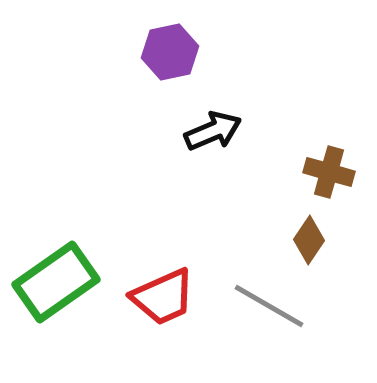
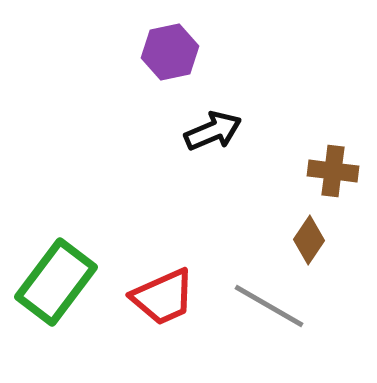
brown cross: moved 4 px right, 1 px up; rotated 9 degrees counterclockwise
green rectangle: rotated 18 degrees counterclockwise
